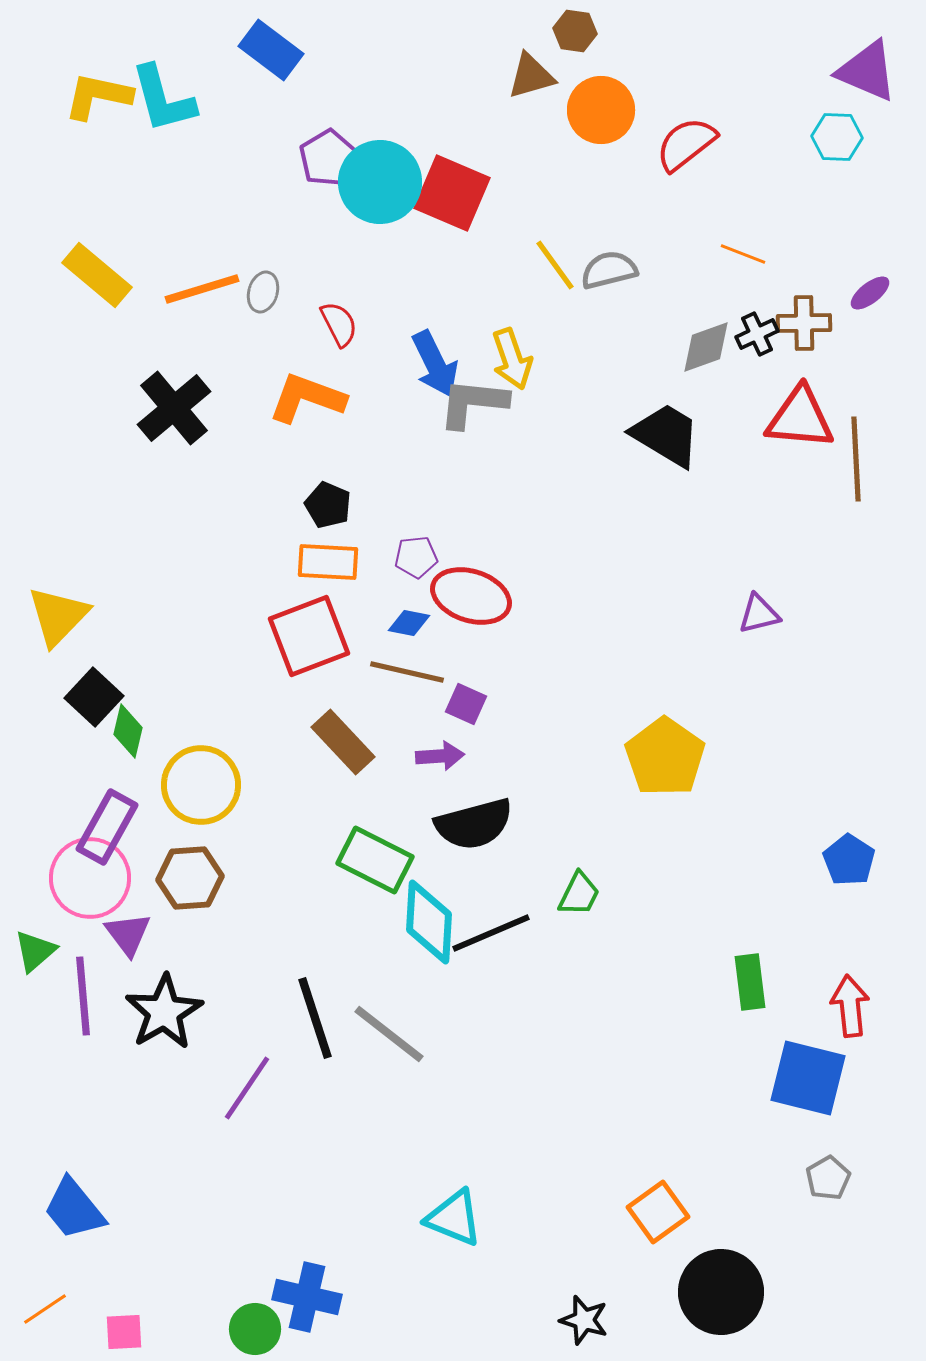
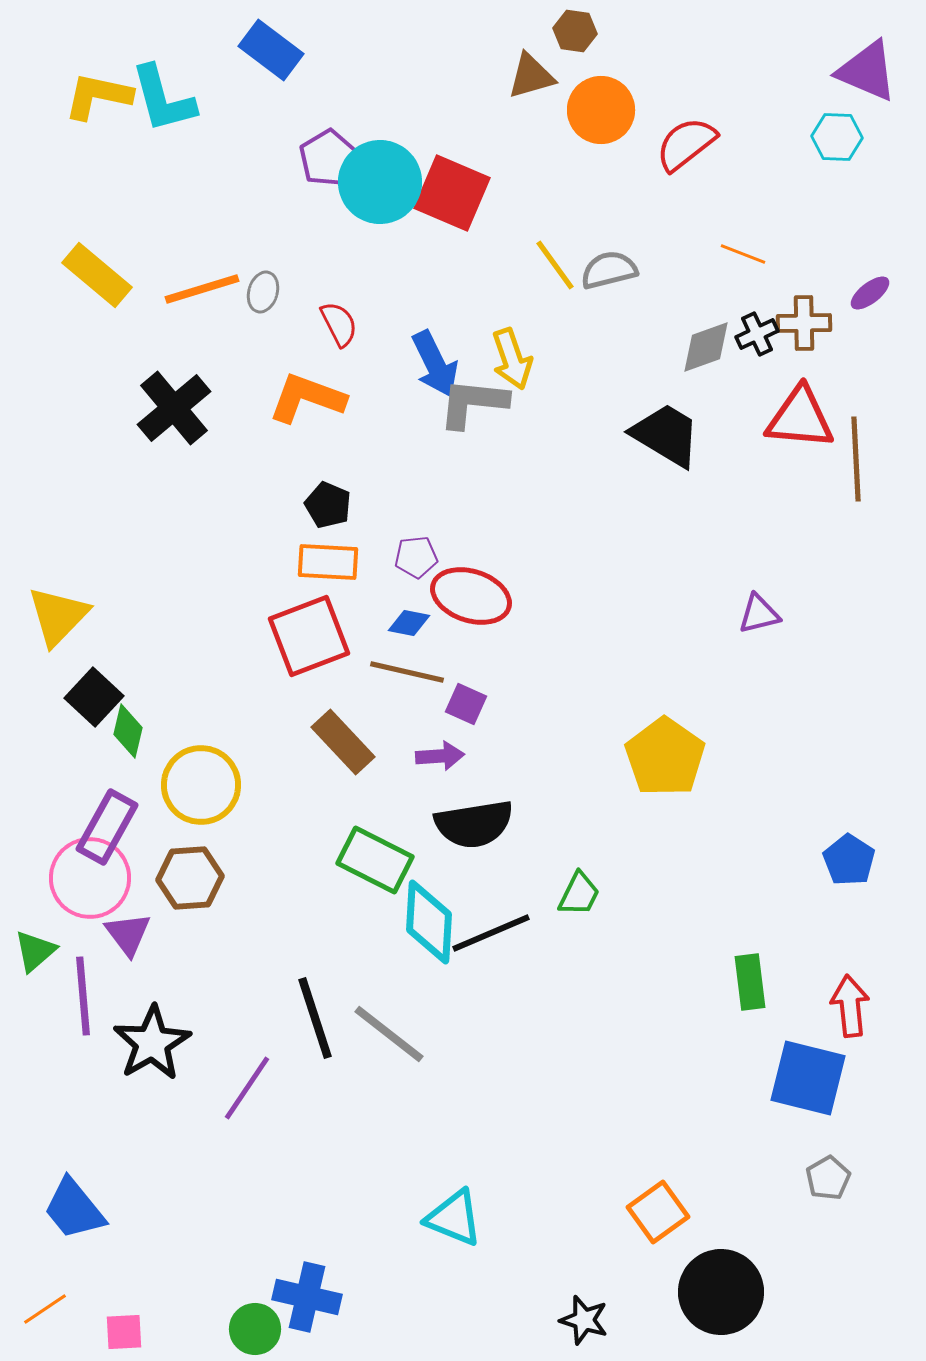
black semicircle at (474, 824): rotated 6 degrees clockwise
black star at (164, 1012): moved 12 px left, 31 px down
